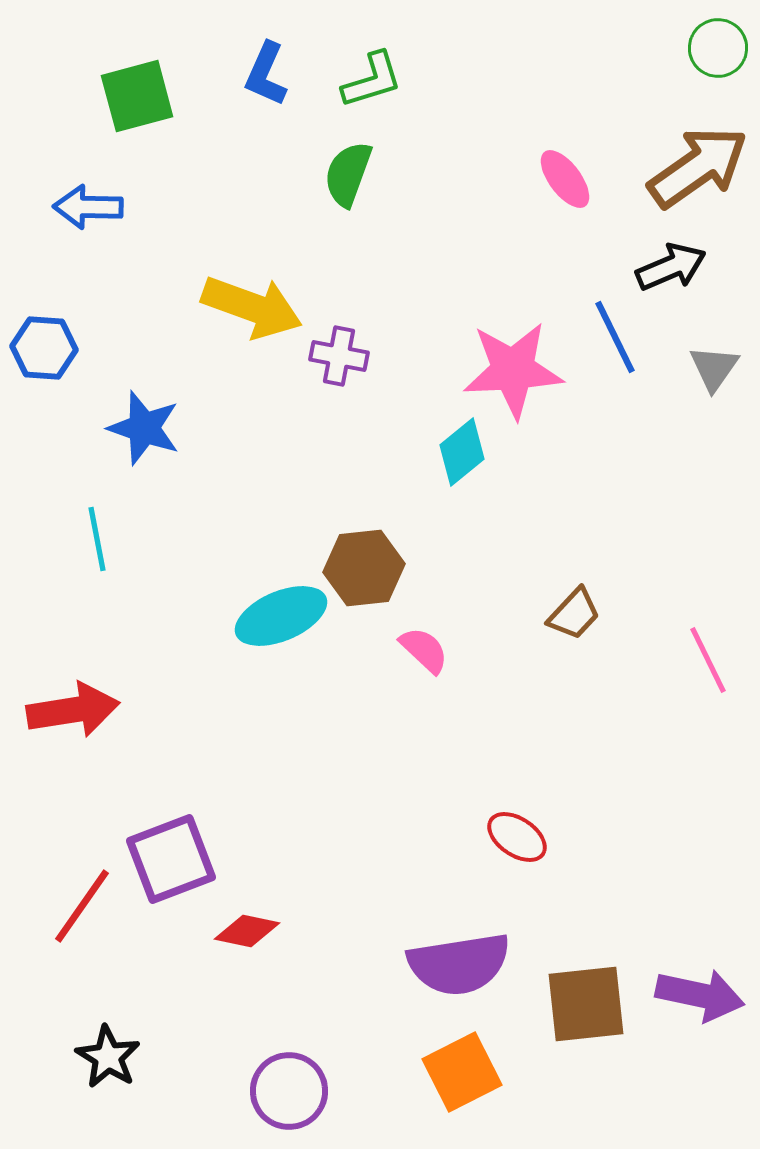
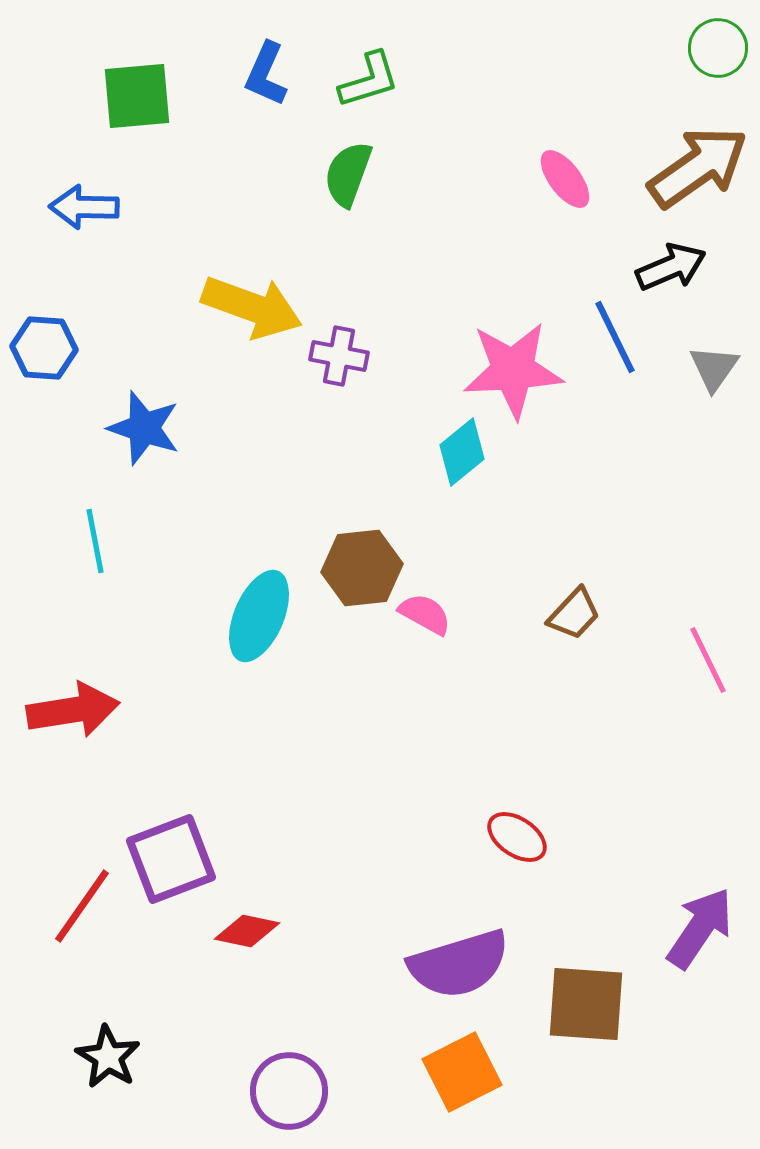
green L-shape: moved 3 px left
green square: rotated 10 degrees clockwise
blue arrow: moved 4 px left
cyan line: moved 2 px left, 2 px down
brown hexagon: moved 2 px left
cyan ellipse: moved 22 px left; rotated 44 degrees counterclockwise
pink semicircle: moved 1 px right, 36 px up; rotated 14 degrees counterclockwise
purple semicircle: rotated 8 degrees counterclockwise
purple arrow: moved 67 px up; rotated 68 degrees counterclockwise
brown square: rotated 10 degrees clockwise
